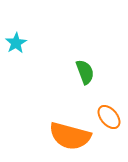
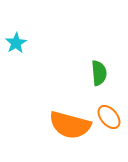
green semicircle: moved 14 px right, 1 px down; rotated 15 degrees clockwise
orange semicircle: moved 11 px up
